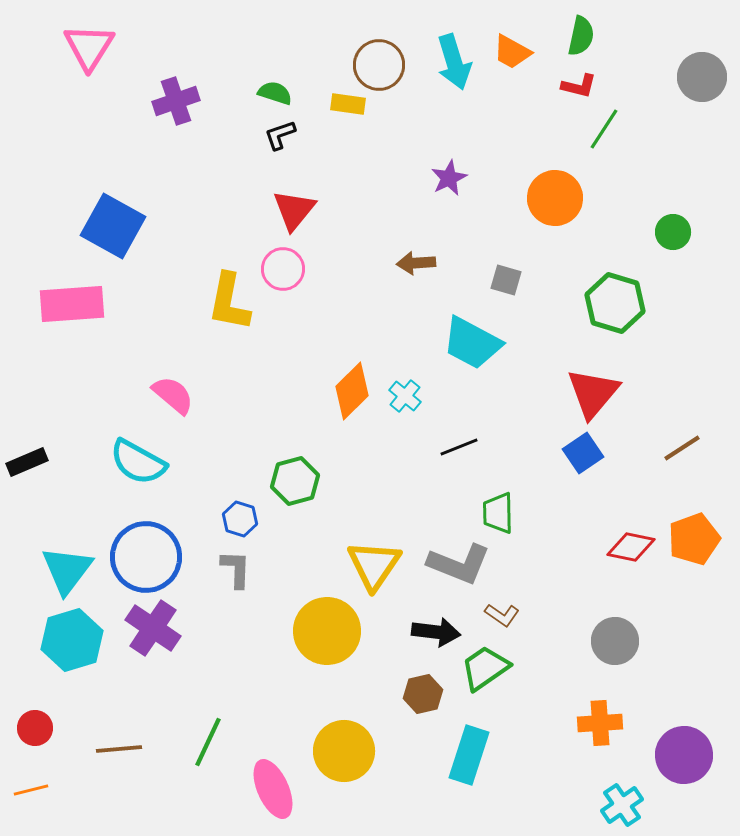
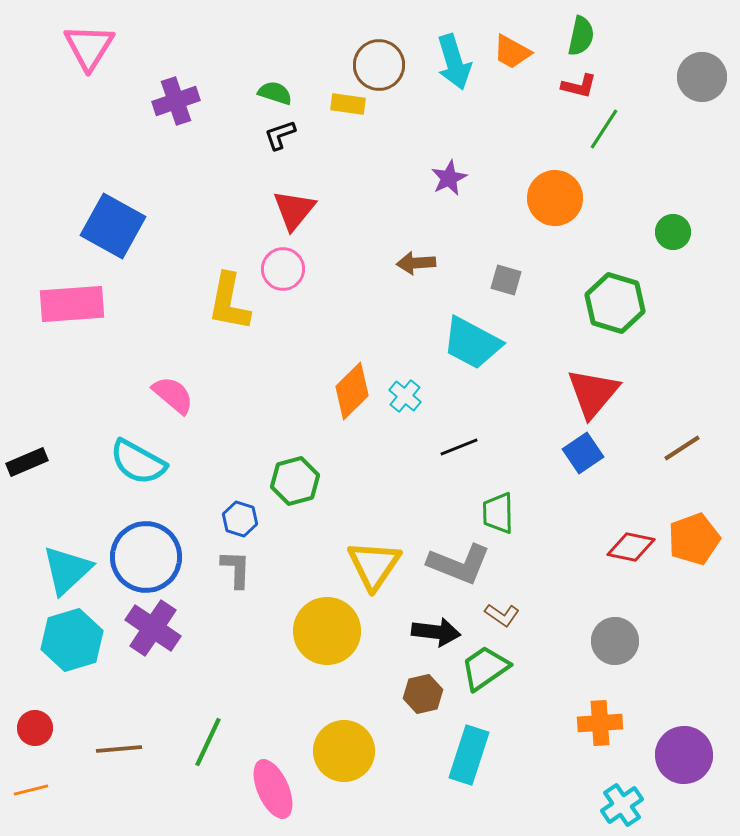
cyan triangle at (67, 570): rotated 10 degrees clockwise
